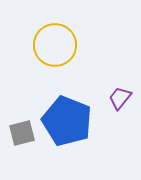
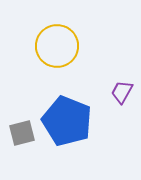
yellow circle: moved 2 px right, 1 px down
purple trapezoid: moved 2 px right, 6 px up; rotated 10 degrees counterclockwise
